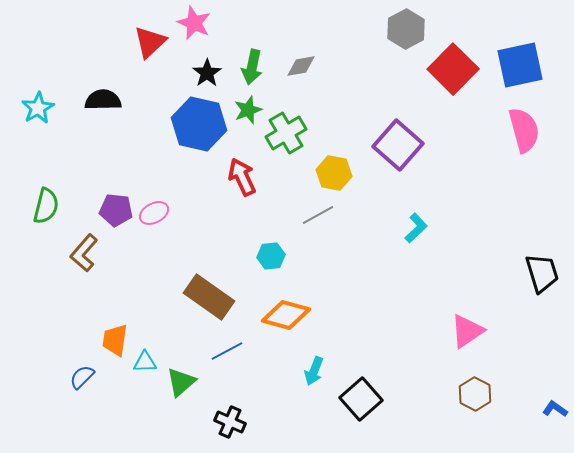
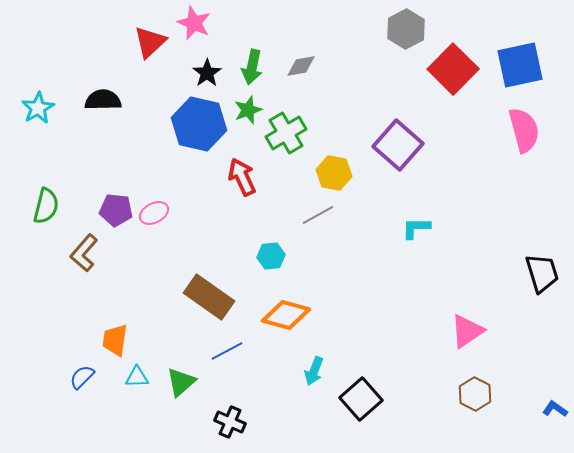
cyan L-shape: rotated 136 degrees counterclockwise
cyan triangle: moved 8 px left, 15 px down
